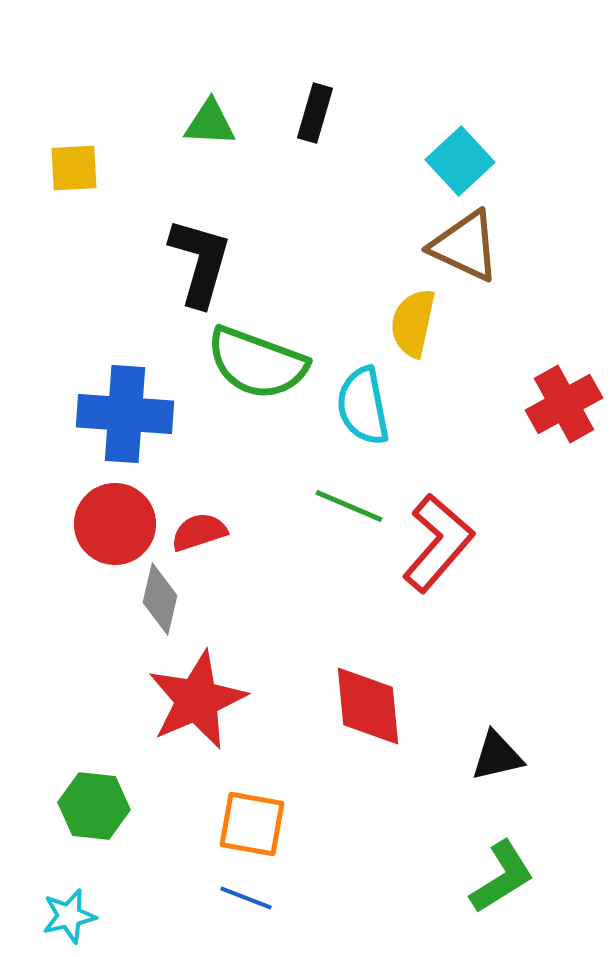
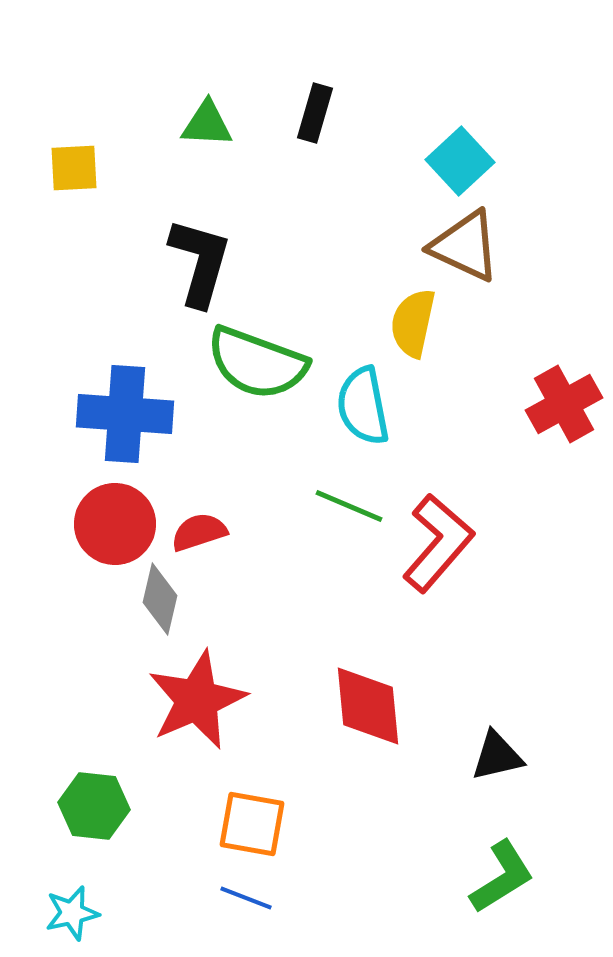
green triangle: moved 3 px left, 1 px down
cyan star: moved 3 px right, 3 px up
